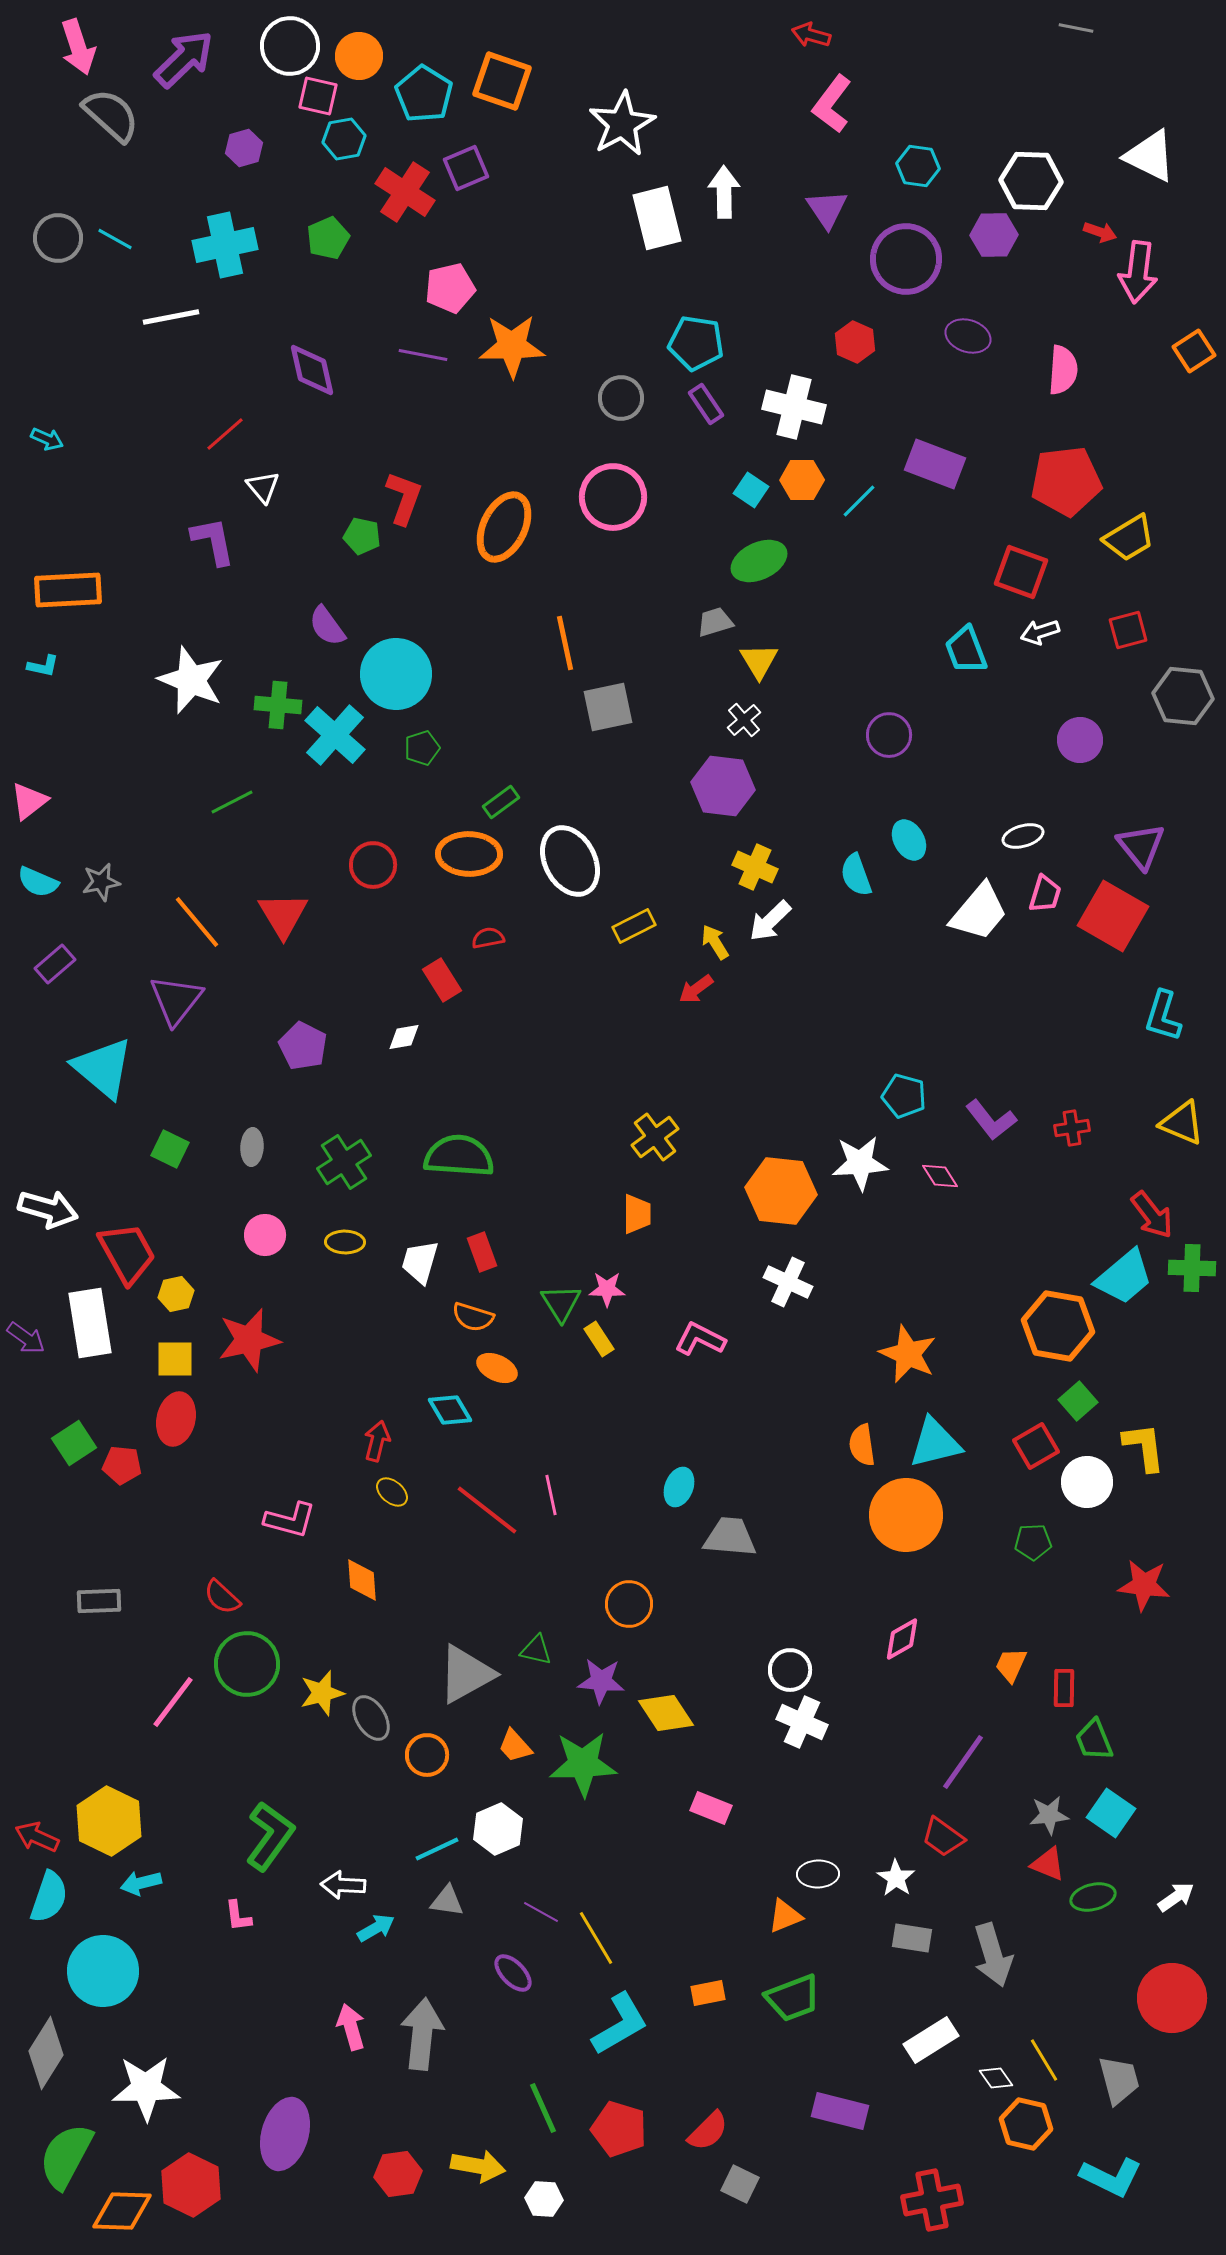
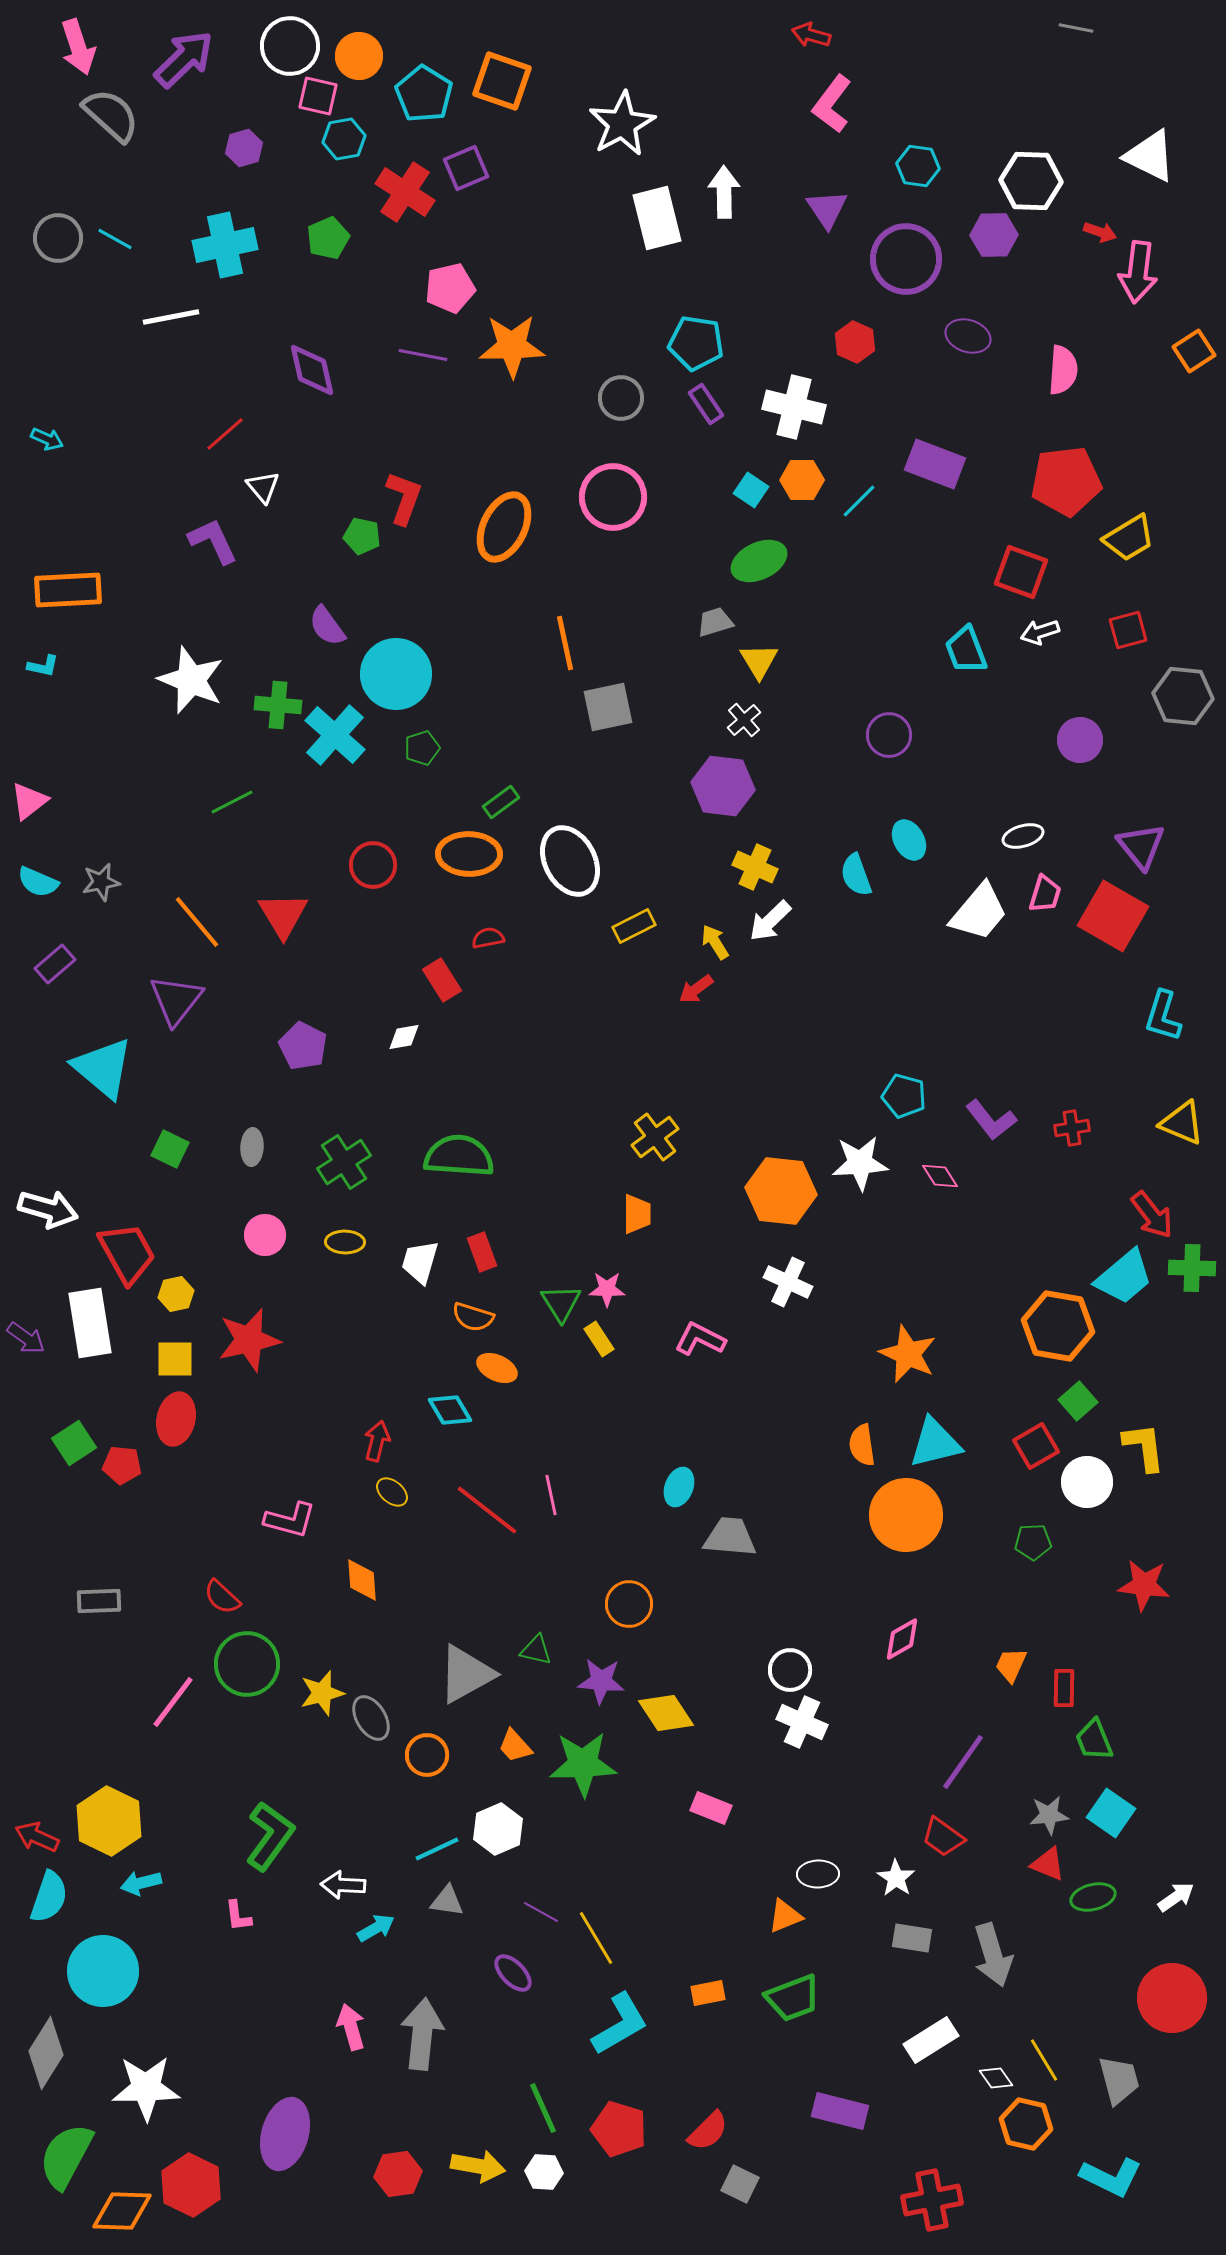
purple L-shape at (213, 541): rotated 14 degrees counterclockwise
white hexagon at (544, 2199): moved 27 px up
